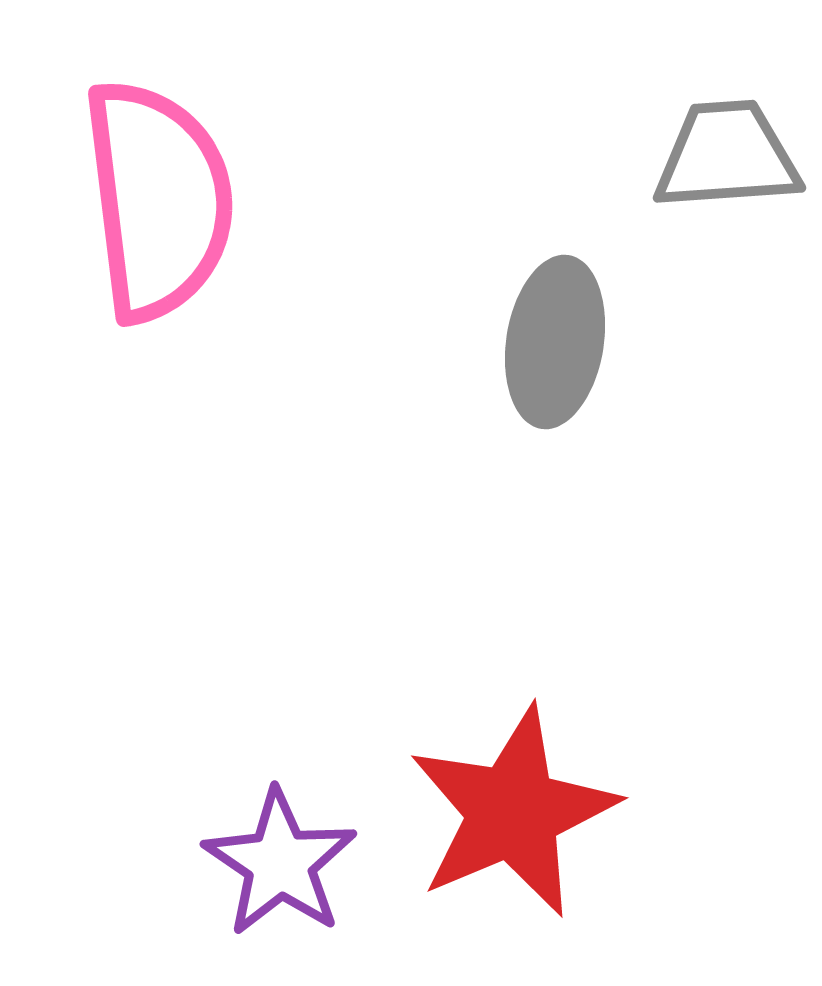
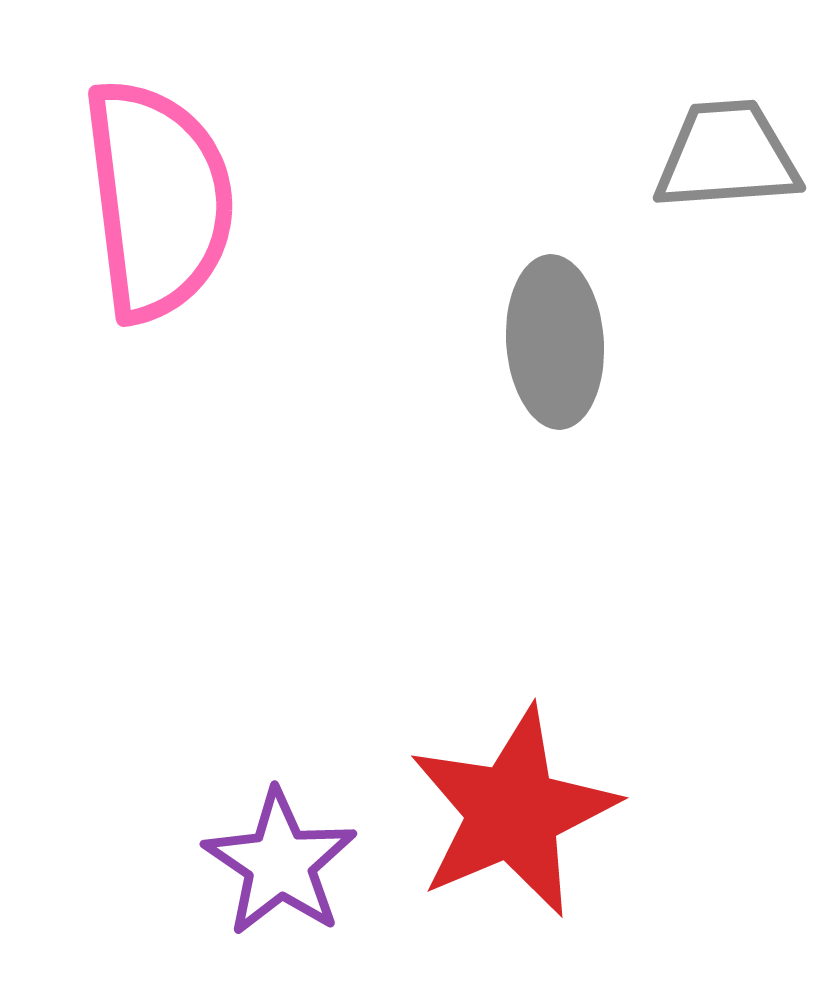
gray ellipse: rotated 13 degrees counterclockwise
